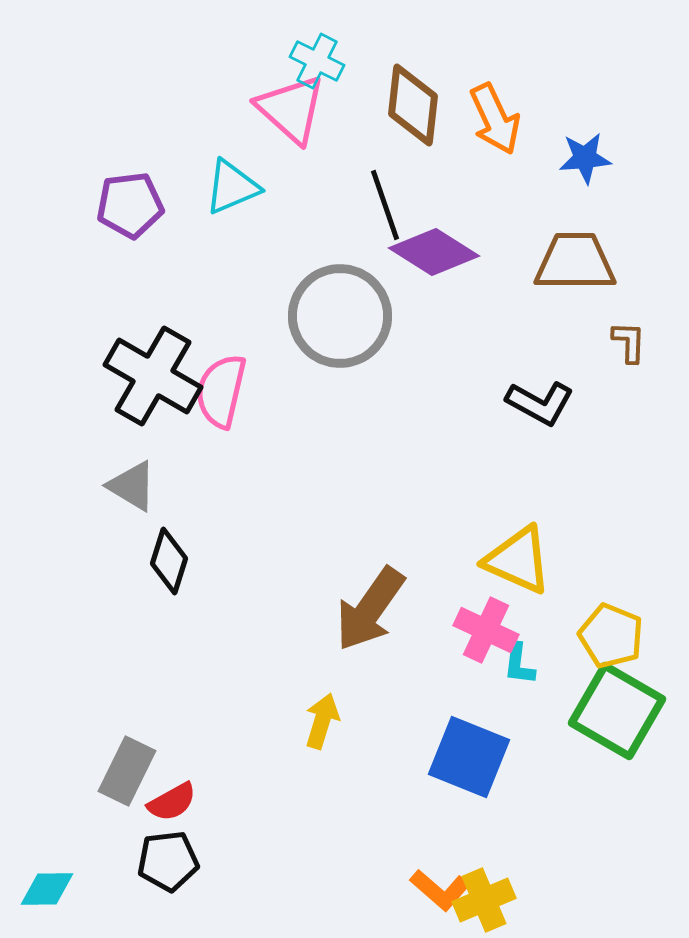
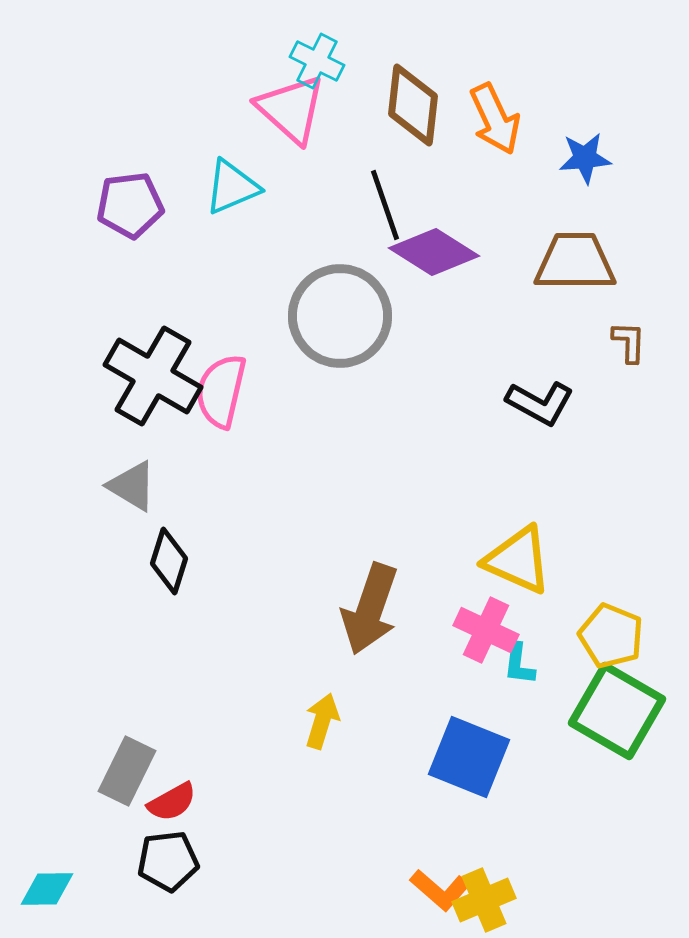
brown arrow: rotated 16 degrees counterclockwise
